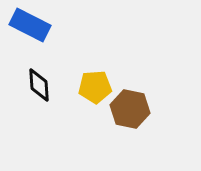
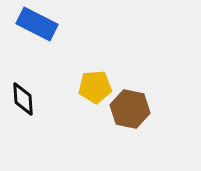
blue rectangle: moved 7 px right, 1 px up
black diamond: moved 16 px left, 14 px down
